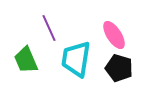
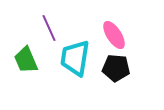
cyan trapezoid: moved 1 px left, 1 px up
black pentagon: moved 3 px left; rotated 12 degrees counterclockwise
